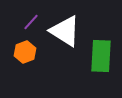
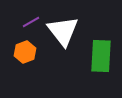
purple line: rotated 18 degrees clockwise
white triangle: moved 2 px left; rotated 20 degrees clockwise
